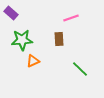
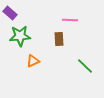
purple rectangle: moved 1 px left
pink line: moved 1 px left, 2 px down; rotated 21 degrees clockwise
green star: moved 2 px left, 4 px up
green line: moved 5 px right, 3 px up
